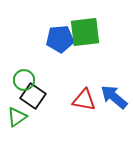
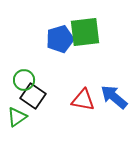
blue pentagon: rotated 12 degrees counterclockwise
red triangle: moved 1 px left
